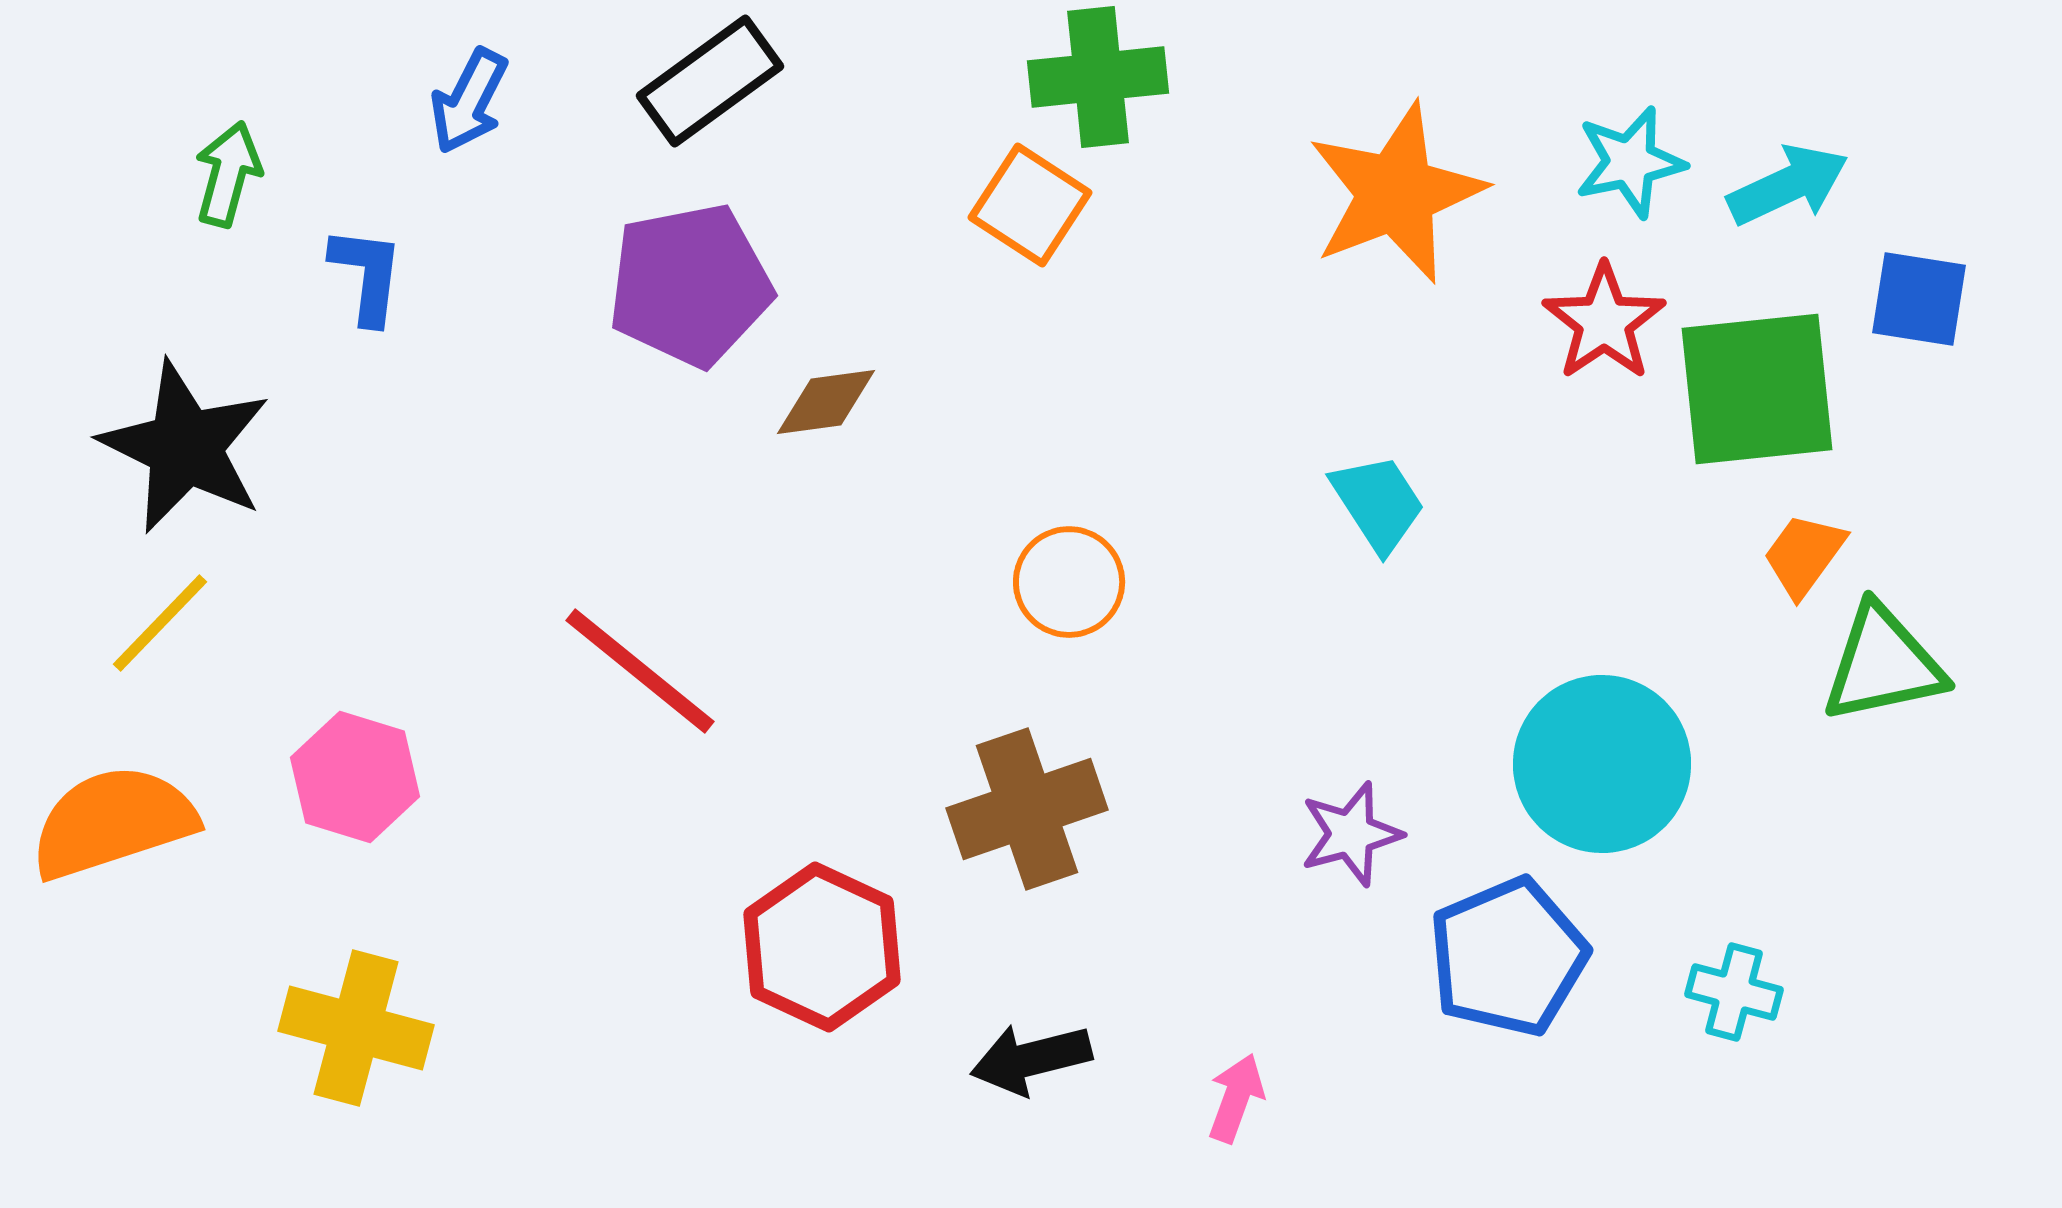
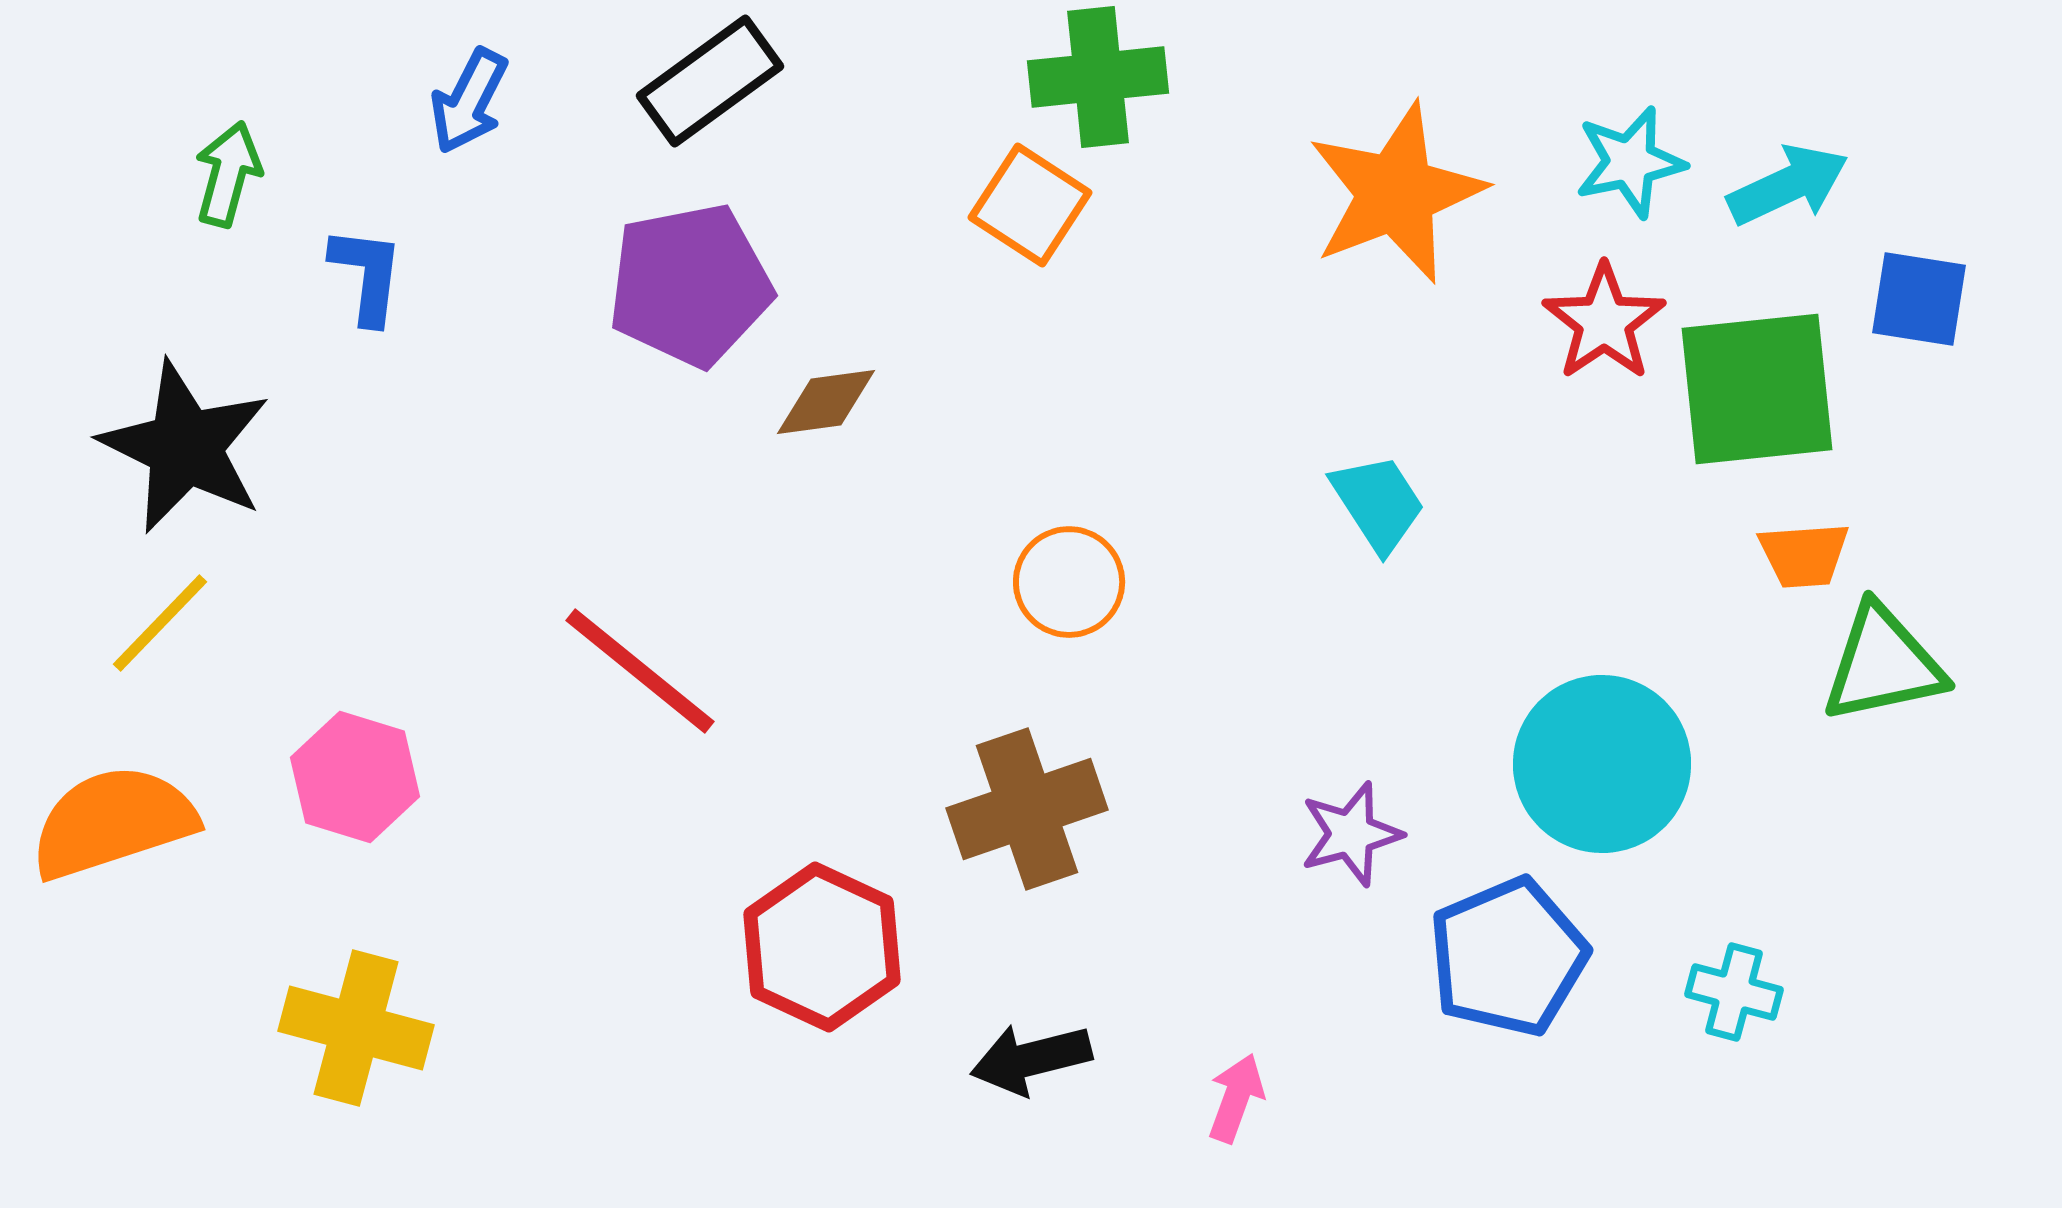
orange trapezoid: rotated 130 degrees counterclockwise
